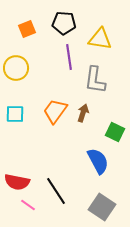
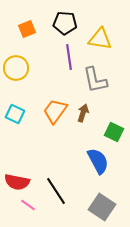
black pentagon: moved 1 px right
gray L-shape: rotated 20 degrees counterclockwise
cyan square: rotated 24 degrees clockwise
green square: moved 1 px left
